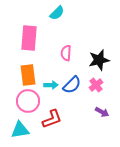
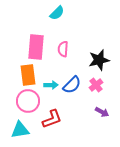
pink rectangle: moved 7 px right, 9 px down
pink semicircle: moved 3 px left, 4 px up
